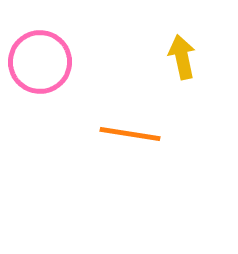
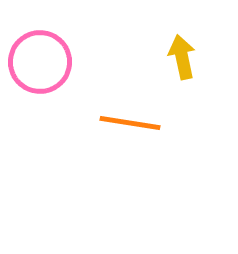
orange line: moved 11 px up
